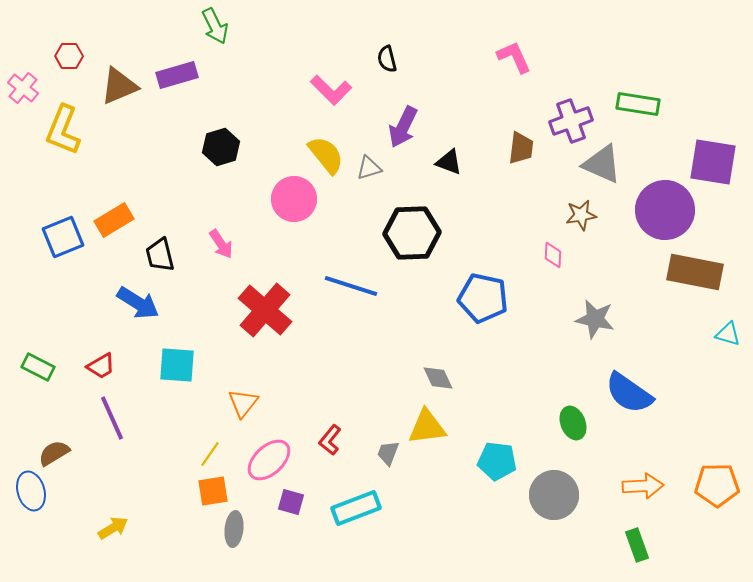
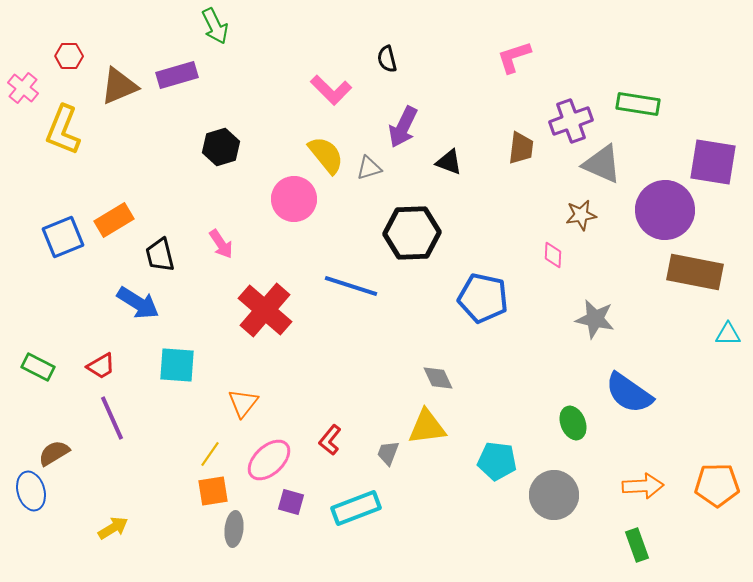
pink L-shape at (514, 57): rotated 84 degrees counterclockwise
cyan triangle at (728, 334): rotated 16 degrees counterclockwise
